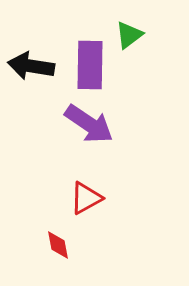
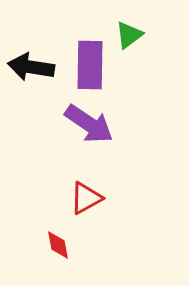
black arrow: moved 1 px down
